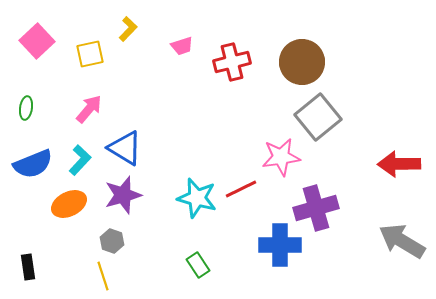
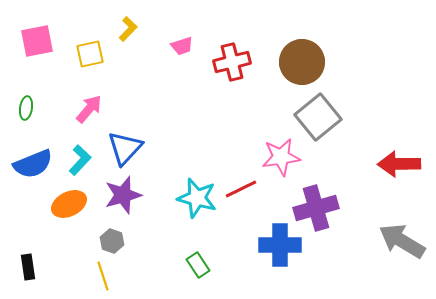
pink square: rotated 32 degrees clockwise
blue triangle: rotated 42 degrees clockwise
